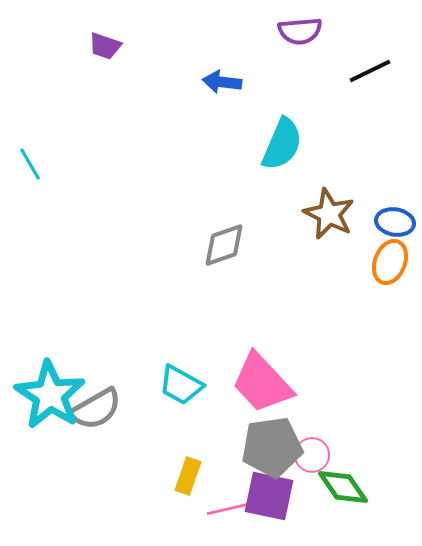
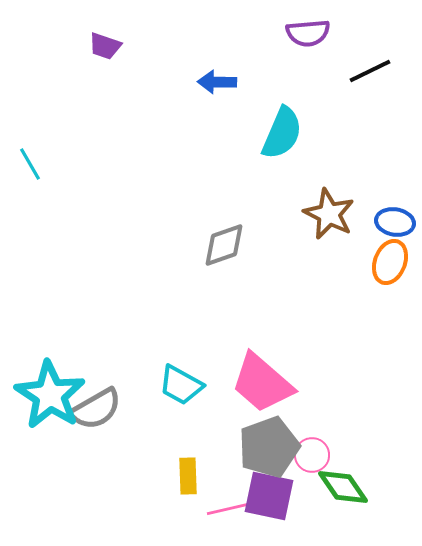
purple semicircle: moved 8 px right, 2 px down
blue arrow: moved 5 px left; rotated 6 degrees counterclockwise
cyan semicircle: moved 11 px up
pink trapezoid: rotated 6 degrees counterclockwise
gray pentagon: moved 3 px left; rotated 12 degrees counterclockwise
yellow rectangle: rotated 21 degrees counterclockwise
